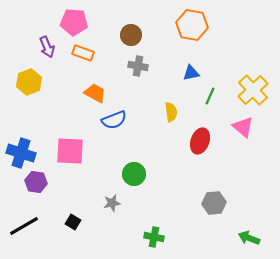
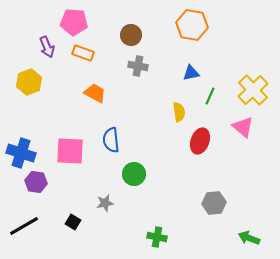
yellow semicircle: moved 8 px right
blue semicircle: moved 3 px left, 20 px down; rotated 105 degrees clockwise
gray star: moved 7 px left
green cross: moved 3 px right
